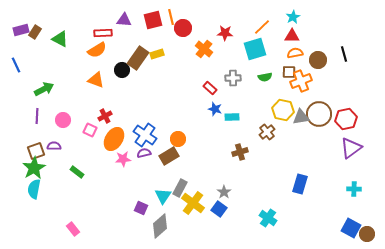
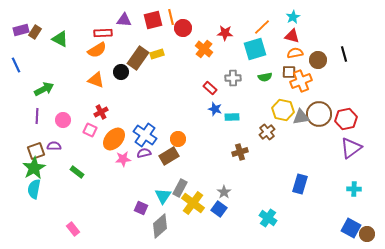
red triangle at (292, 36): rotated 14 degrees clockwise
black circle at (122, 70): moved 1 px left, 2 px down
red cross at (105, 116): moved 4 px left, 4 px up
orange ellipse at (114, 139): rotated 10 degrees clockwise
